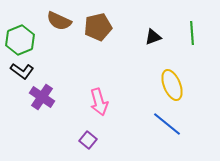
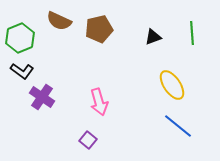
brown pentagon: moved 1 px right, 2 px down
green hexagon: moved 2 px up
yellow ellipse: rotated 12 degrees counterclockwise
blue line: moved 11 px right, 2 px down
